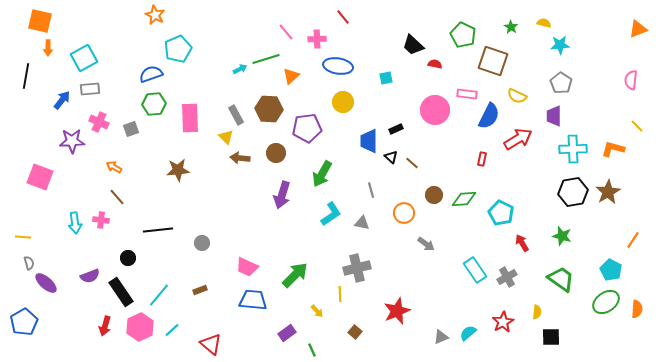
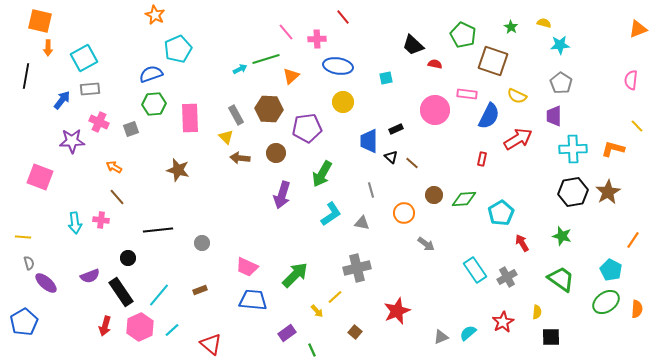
brown star at (178, 170): rotated 20 degrees clockwise
cyan pentagon at (501, 213): rotated 15 degrees clockwise
yellow line at (340, 294): moved 5 px left, 3 px down; rotated 49 degrees clockwise
